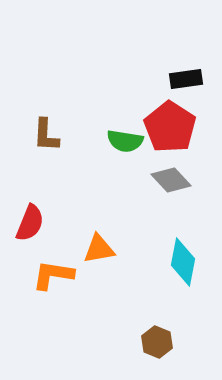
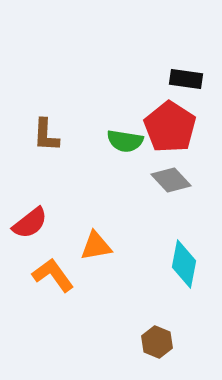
black rectangle: rotated 16 degrees clockwise
red semicircle: rotated 30 degrees clockwise
orange triangle: moved 3 px left, 3 px up
cyan diamond: moved 1 px right, 2 px down
orange L-shape: rotated 45 degrees clockwise
